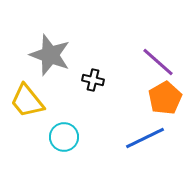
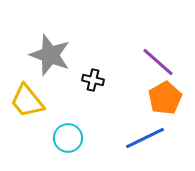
cyan circle: moved 4 px right, 1 px down
